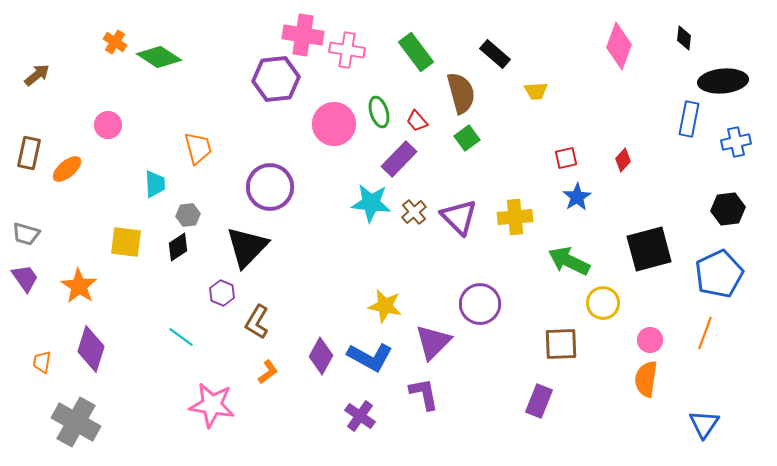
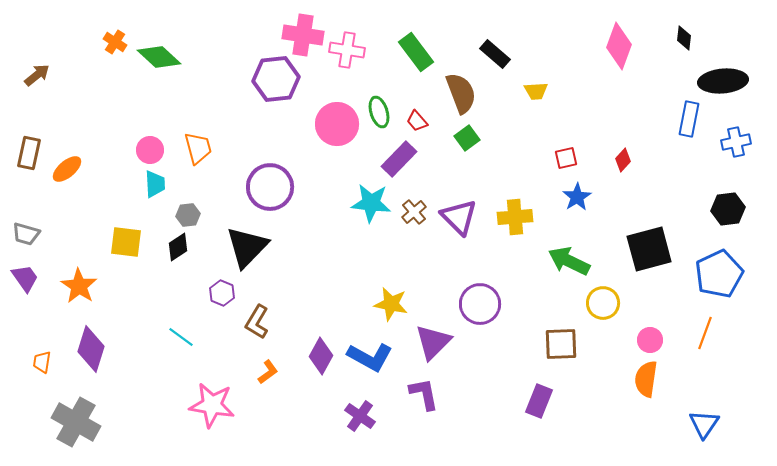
green diamond at (159, 57): rotated 9 degrees clockwise
brown semicircle at (461, 93): rotated 6 degrees counterclockwise
pink circle at (334, 124): moved 3 px right
pink circle at (108, 125): moved 42 px right, 25 px down
yellow star at (385, 306): moved 6 px right, 2 px up
